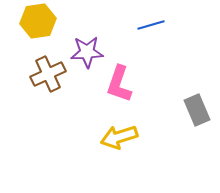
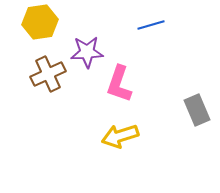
yellow hexagon: moved 2 px right, 1 px down
yellow arrow: moved 1 px right, 1 px up
